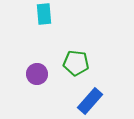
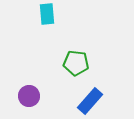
cyan rectangle: moved 3 px right
purple circle: moved 8 px left, 22 px down
